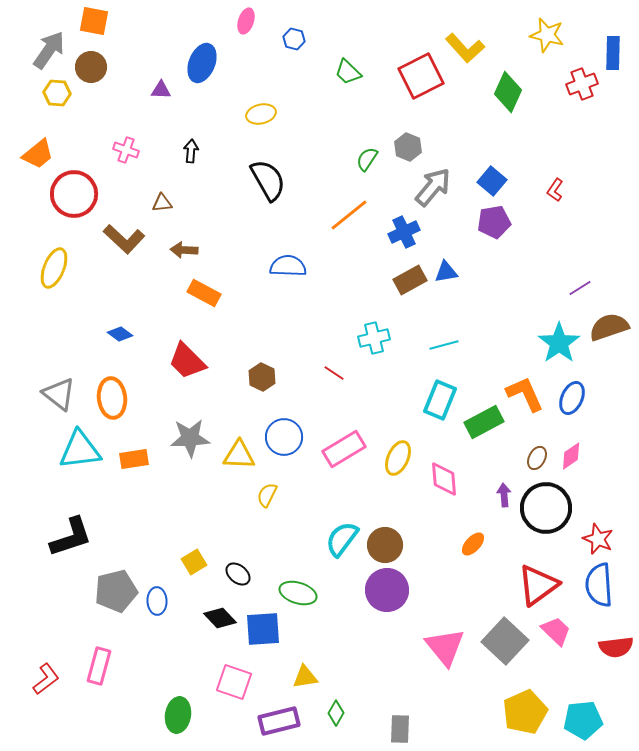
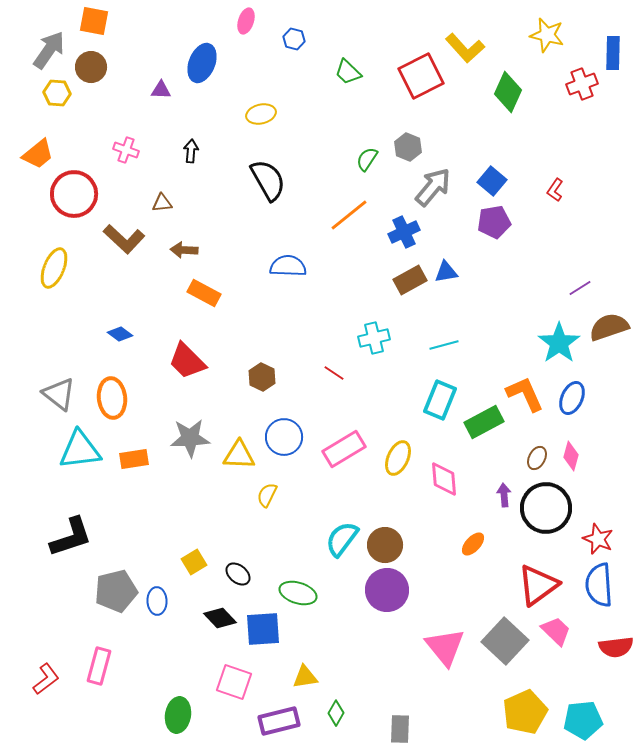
pink diamond at (571, 456): rotated 40 degrees counterclockwise
